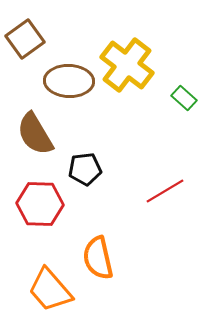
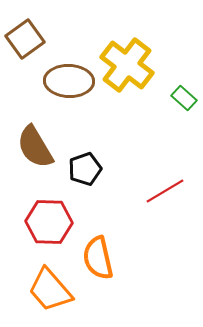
brown semicircle: moved 13 px down
black pentagon: rotated 12 degrees counterclockwise
red hexagon: moved 9 px right, 18 px down
